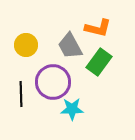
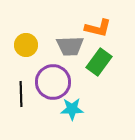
gray trapezoid: rotated 64 degrees counterclockwise
